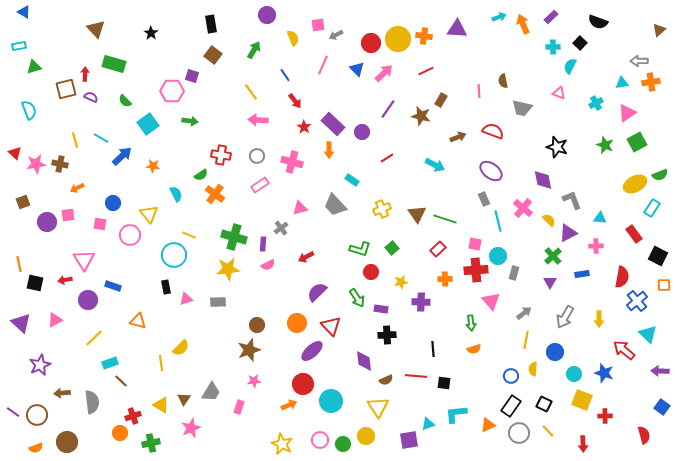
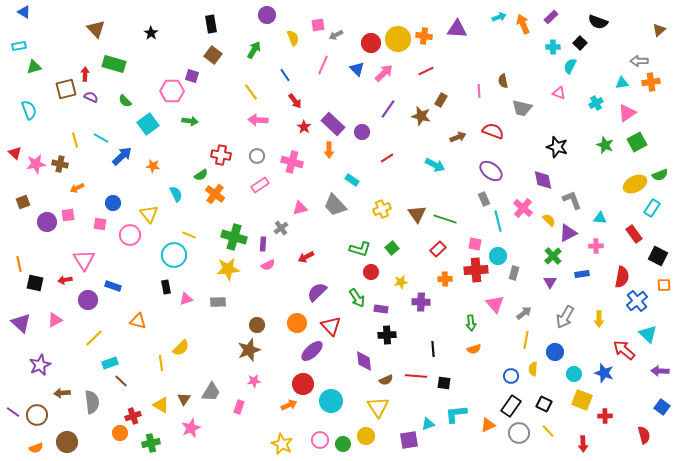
pink triangle at (491, 301): moved 4 px right, 3 px down
